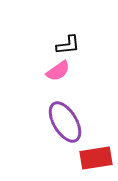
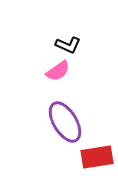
black L-shape: rotated 30 degrees clockwise
red rectangle: moved 1 px right, 1 px up
